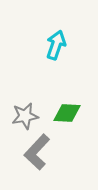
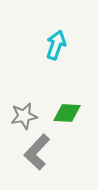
gray star: moved 1 px left
